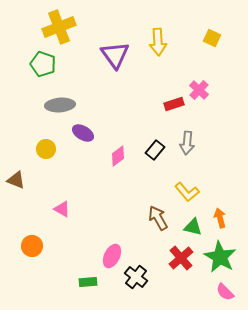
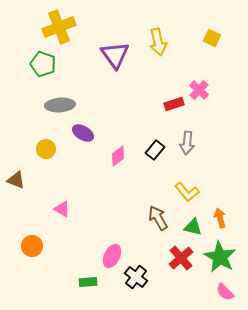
yellow arrow: rotated 8 degrees counterclockwise
